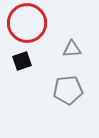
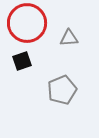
gray triangle: moved 3 px left, 11 px up
gray pentagon: moved 6 px left; rotated 16 degrees counterclockwise
